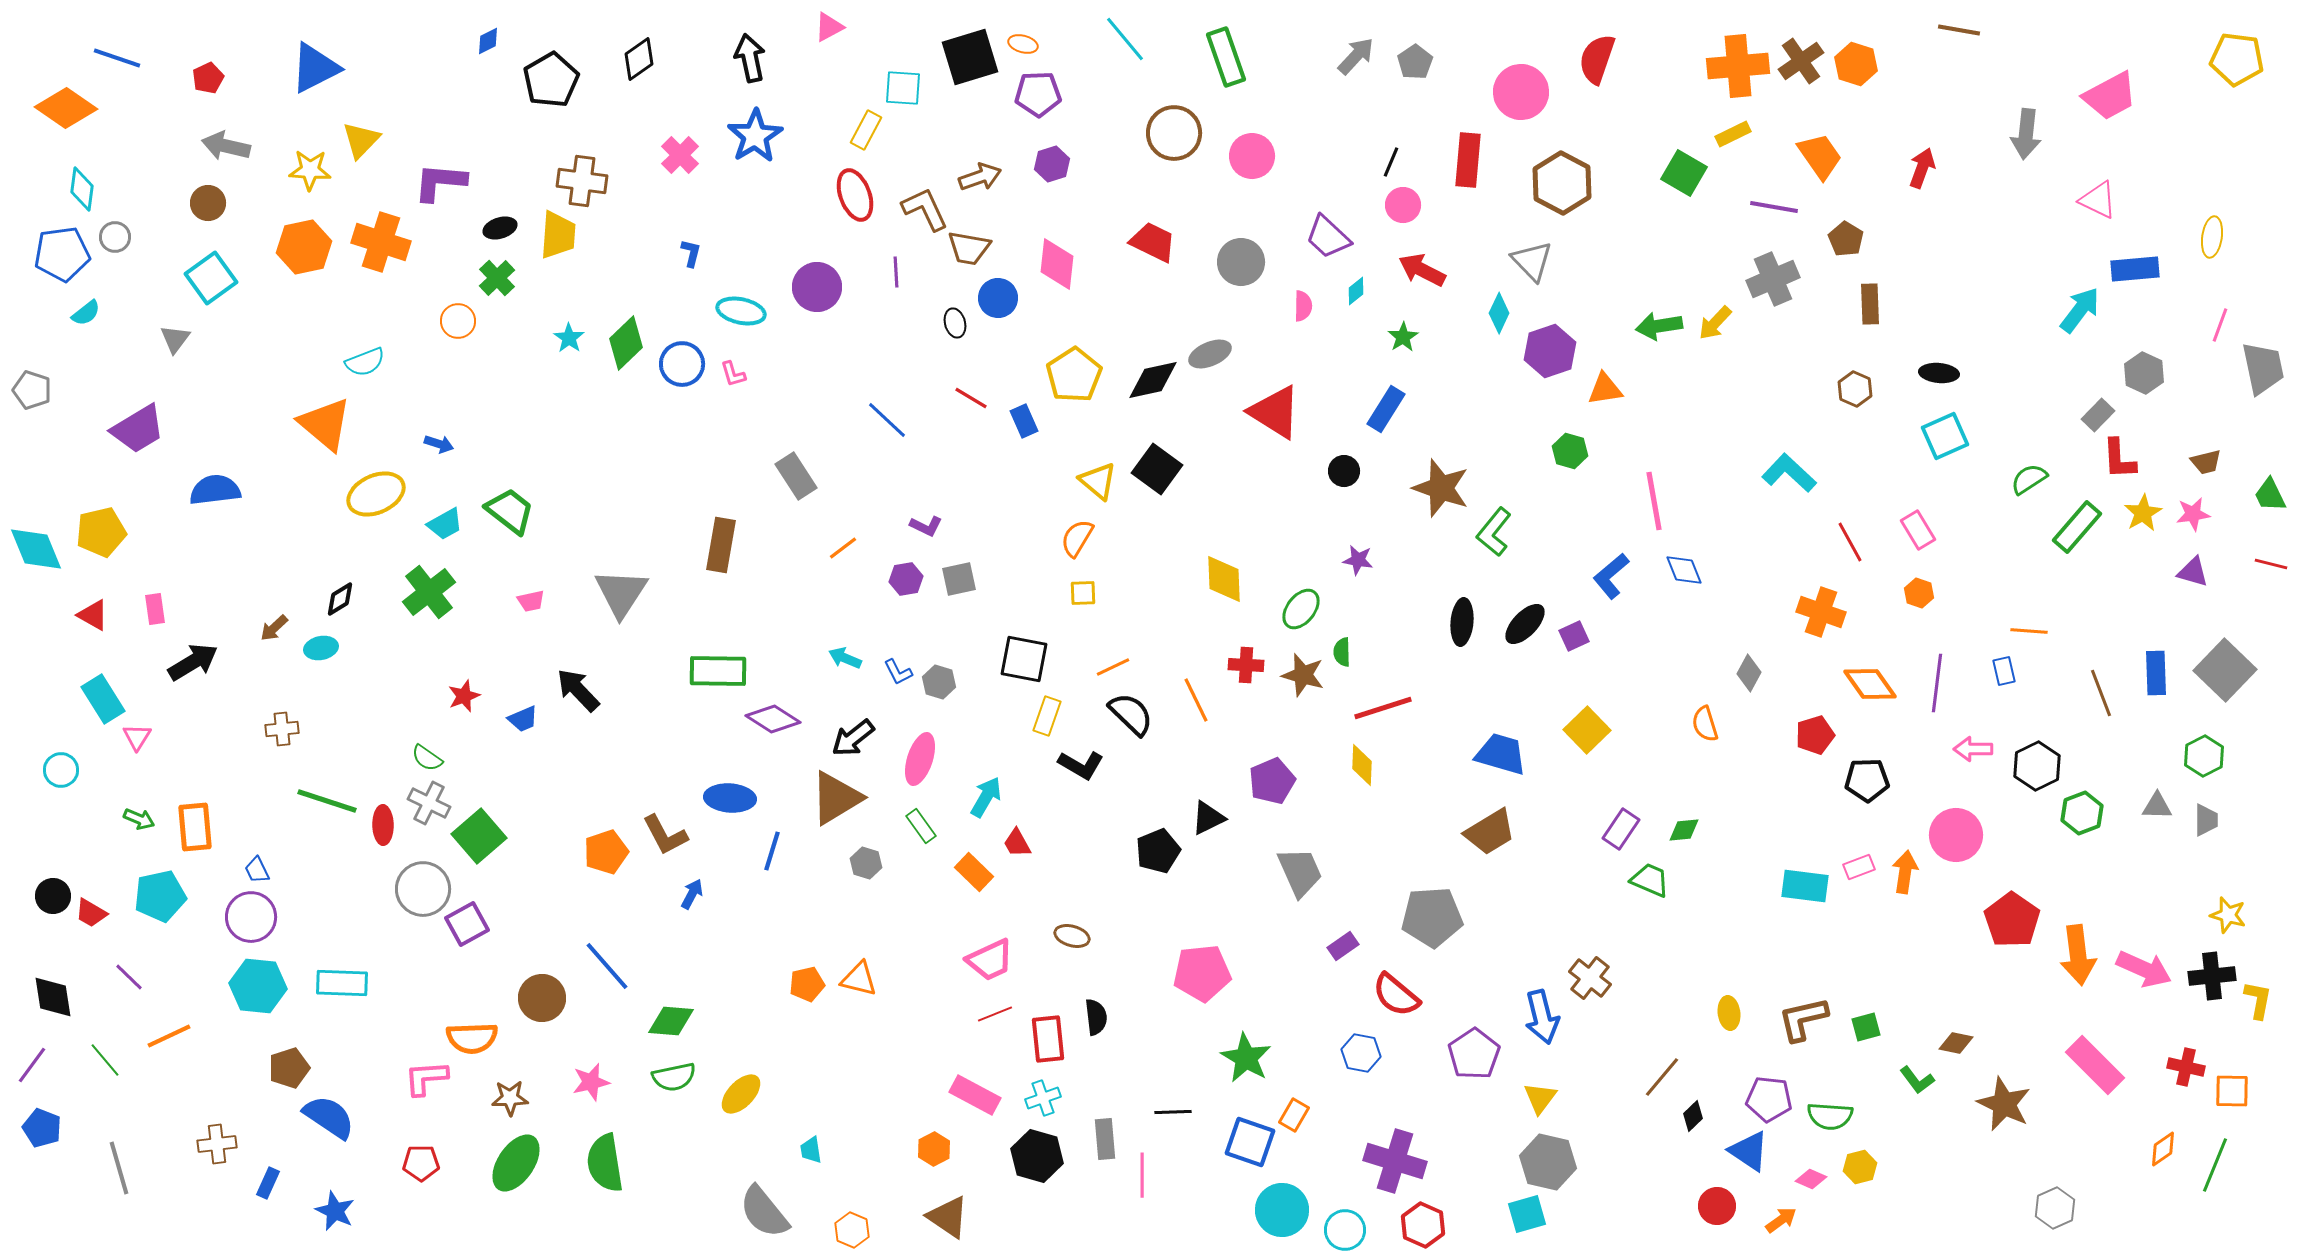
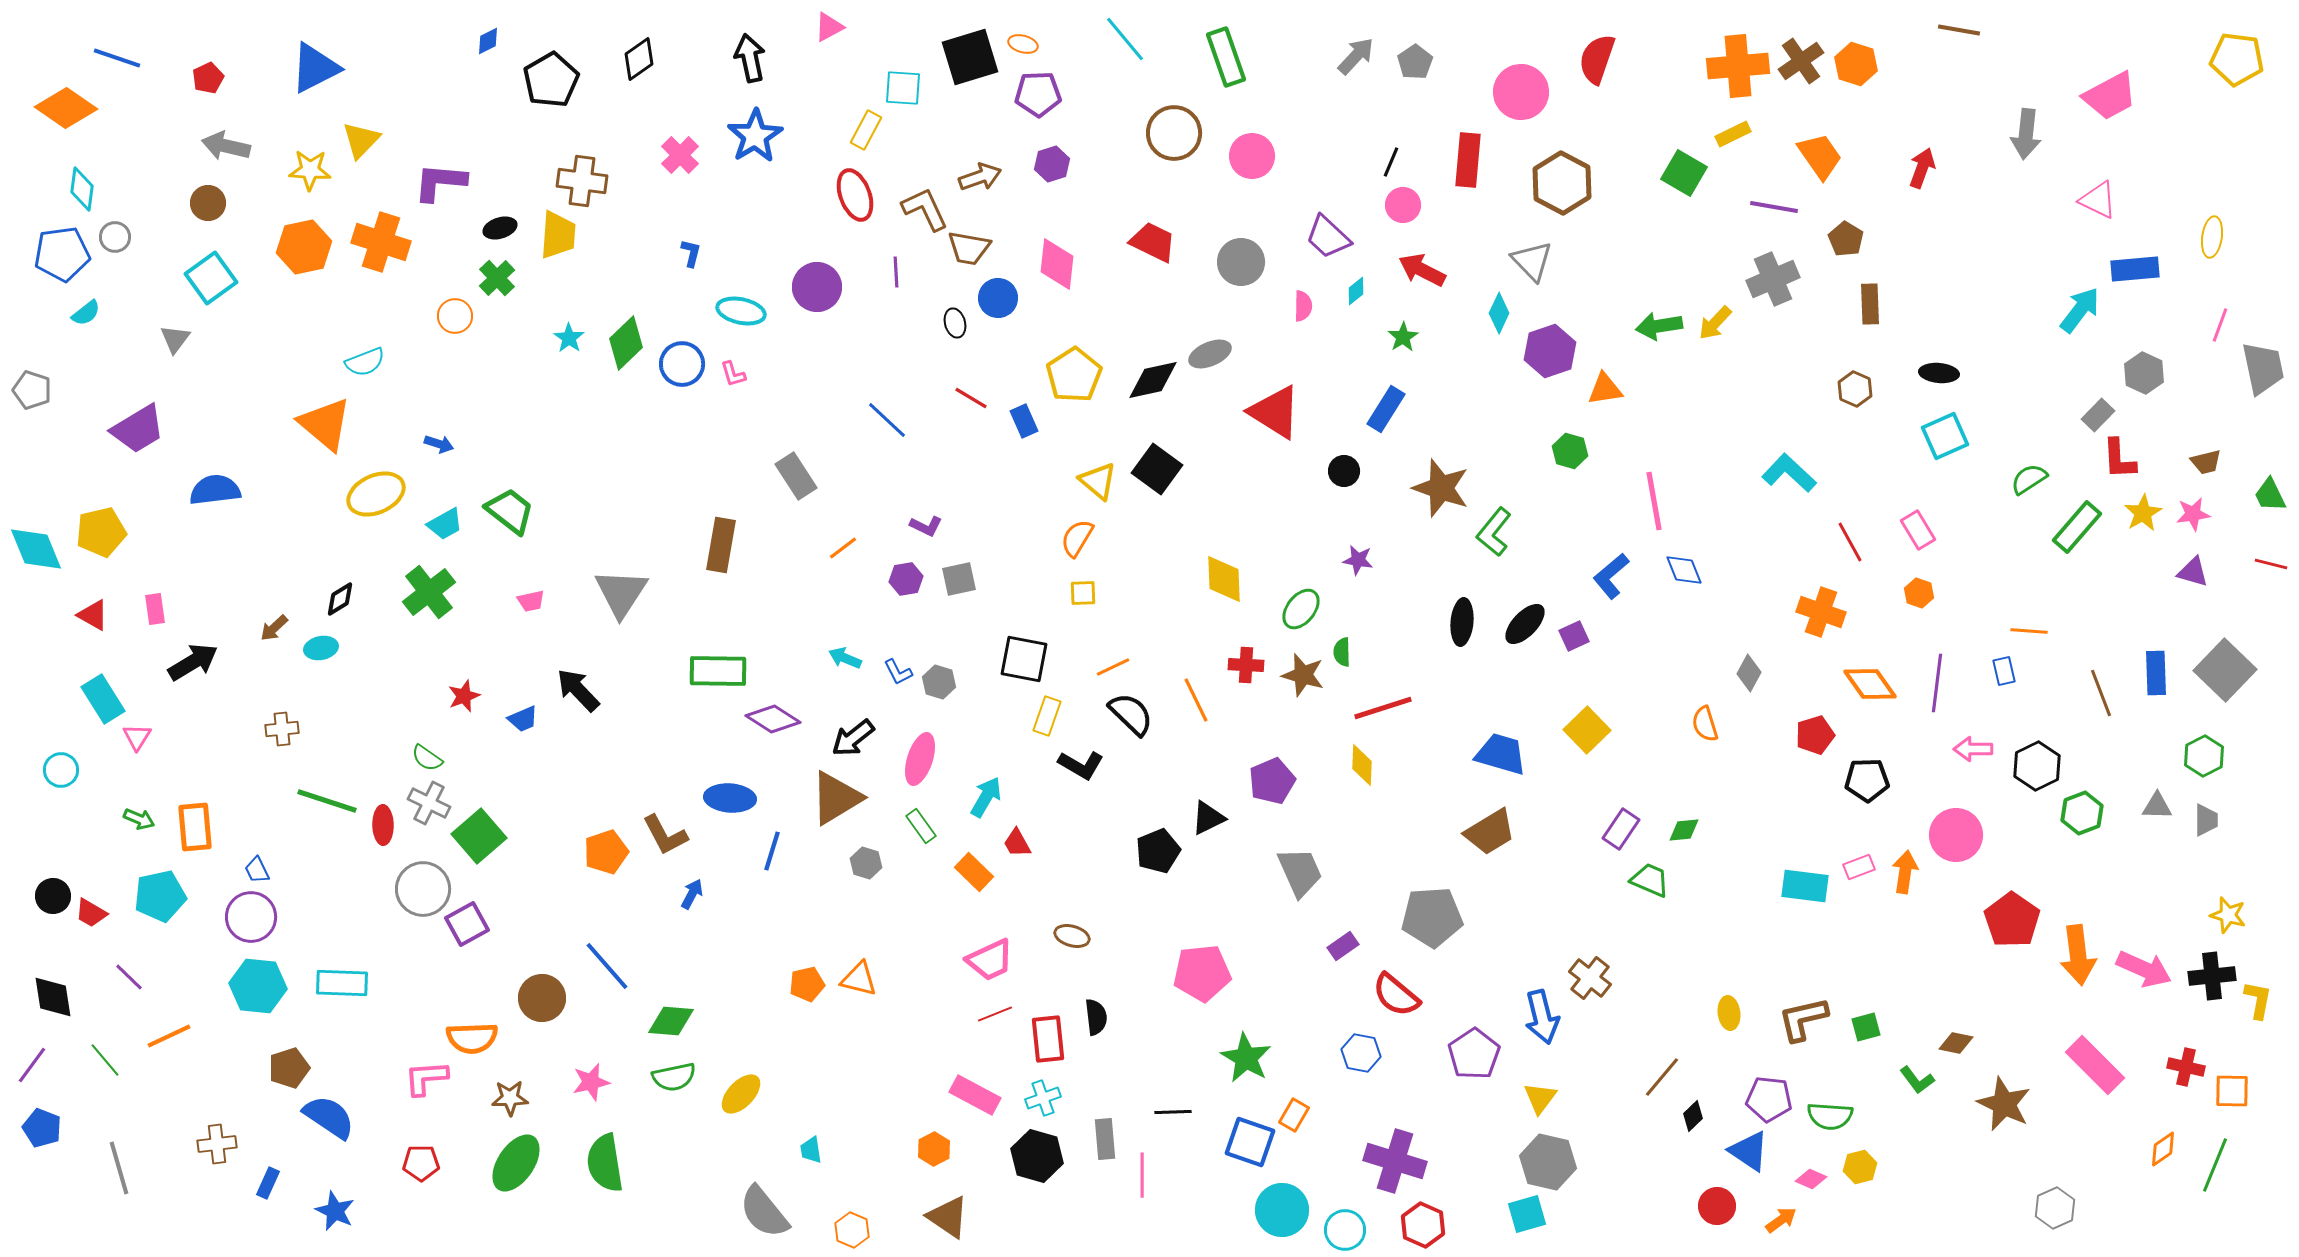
orange circle at (458, 321): moved 3 px left, 5 px up
